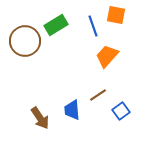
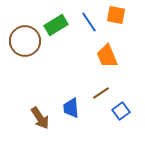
blue line: moved 4 px left, 4 px up; rotated 15 degrees counterclockwise
orange trapezoid: rotated 65 degrees counterclockwise
brown line: moved 3 px right, 2 px up
blue trapezoid: moved 1 px left, 2 px up
